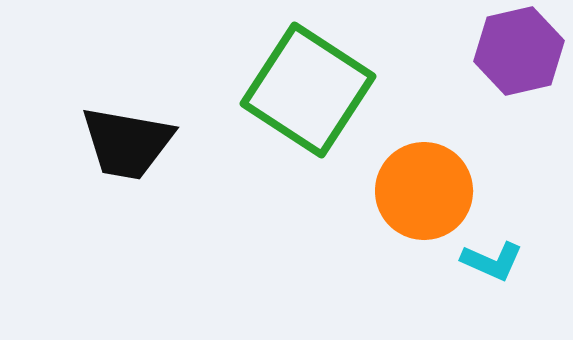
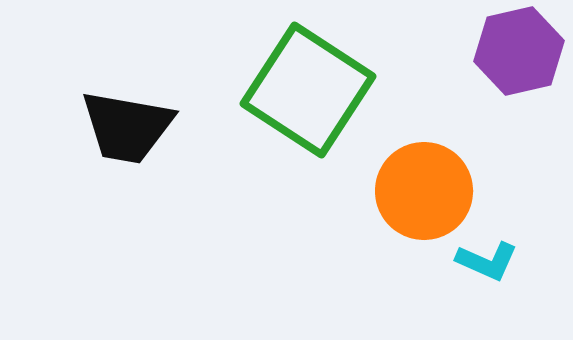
black trapezoid: moved 16 px up
cyan L-shape: moved 5 px left
